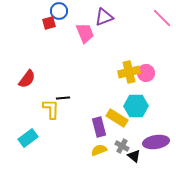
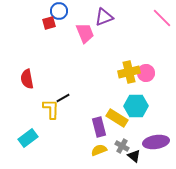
red semicircle: rotated 132 degrees clockwise
black line: rotated 24 degrees counterclockwise
